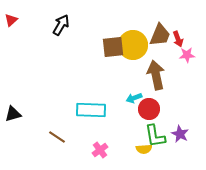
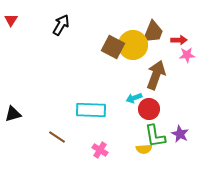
red triangle: rotated 16 degrees counterclockwise
brown trapezoid: moved 7 px left, 3 px up
red arrow: moved 1 px right, 1 px down; rotated 70 degrees counterclockwise
brown square: rotated 35 degrees clockwise
brown arrow: rotated 32 degrees clockwise
pink cross: rotated 21 degrees counterclockwise
